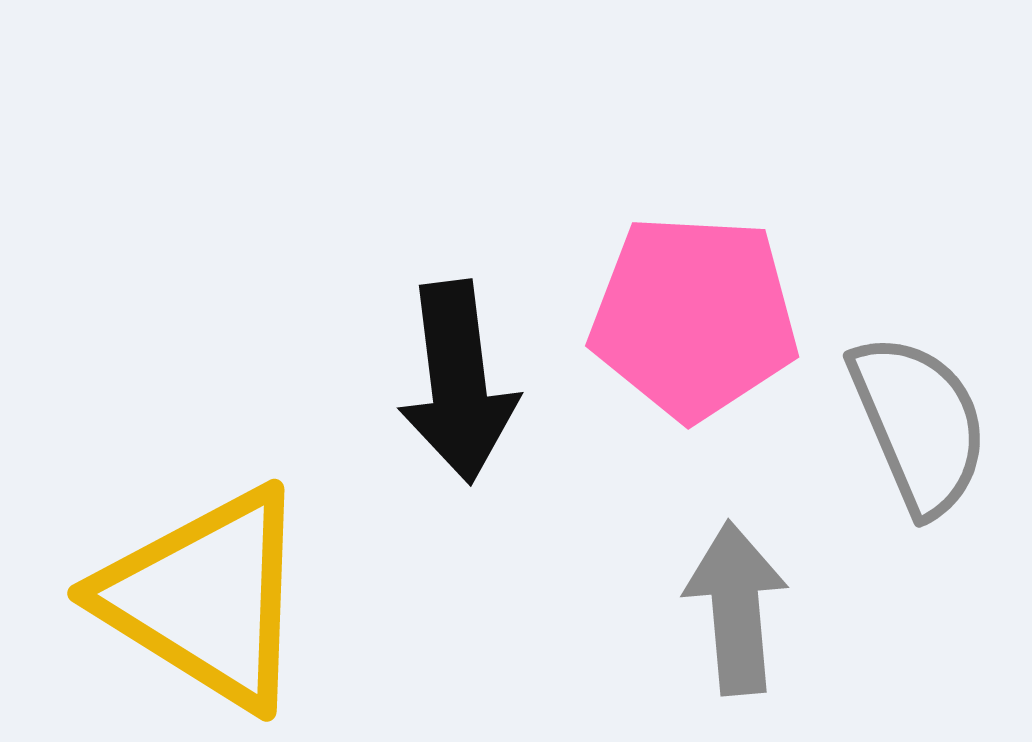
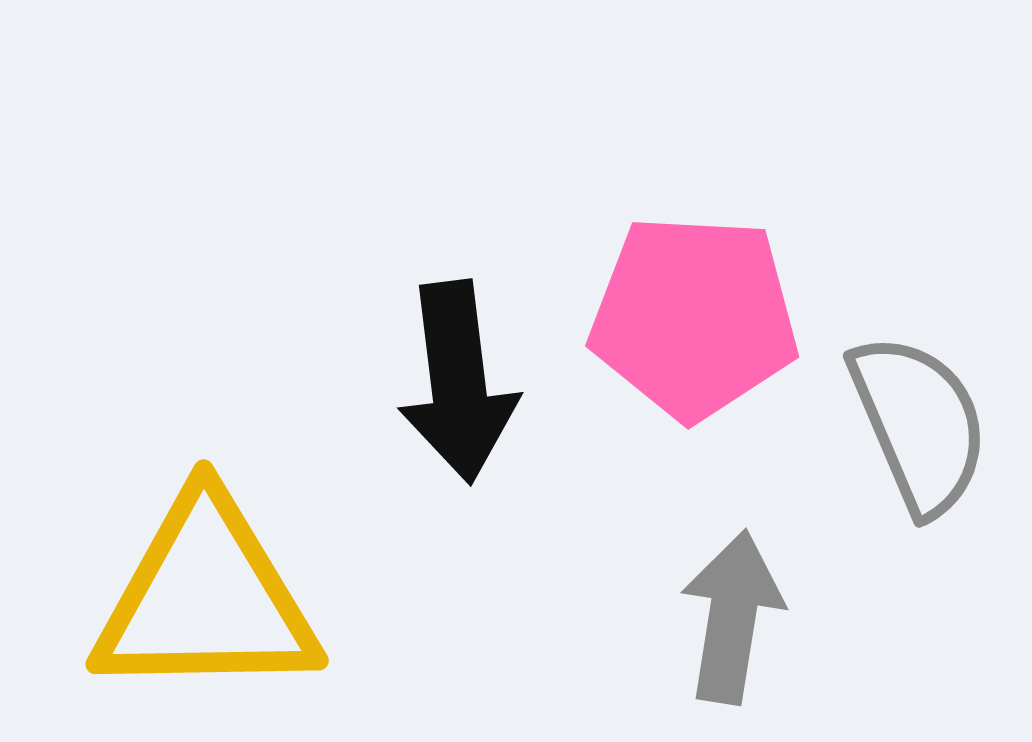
yellow triangle: rotated 33 degrees counterclockwise
gray arrow: moved 4 px left, 9 px down; rotated 14 degrees clockwise
